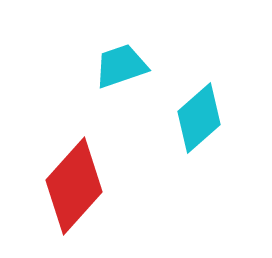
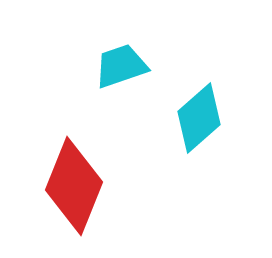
red diamond: rotated 20 degrees counterclockwise
